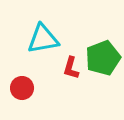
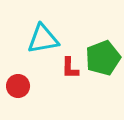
red L-shape: moved 1 px left; rotated 15 degrees counterclockwise
red circle: moved 4 px left, 2 px up
